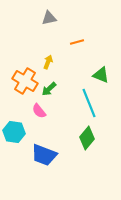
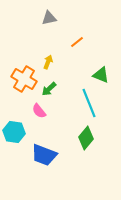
orange line: rotated 24 degrees counterclockwise
orange cross: moved 1 px left, 2 px up
green diamond: moved 1 px left
